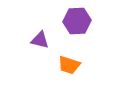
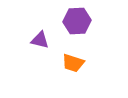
orange trapezoid: moved 4 px right, 2 px up
